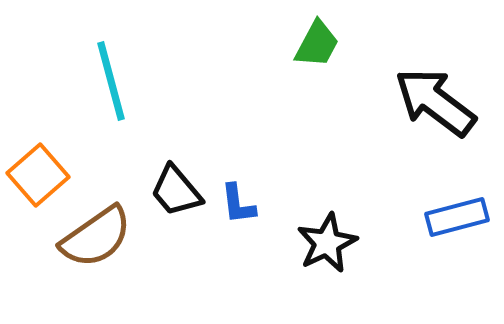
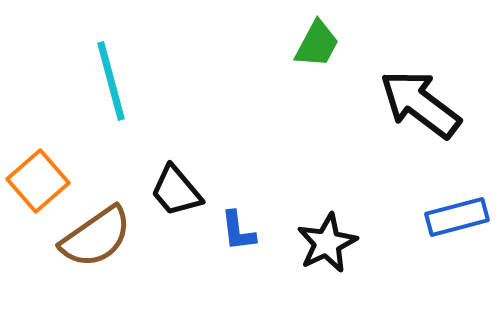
black arrow: moved 15 px left, 2 px down
orange square: moved 6 px down
blue L-shape: moved 27 px down
